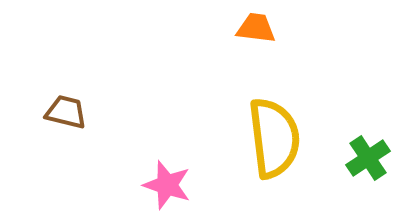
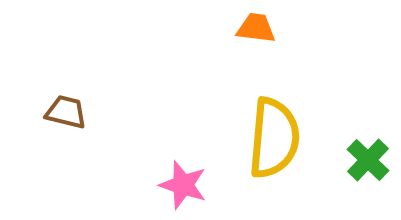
yellow semicircle: rotated 12 degrees clockwise
green cross: moved 2 px down; rotated 12 degrees counterclockwise
pink star: moved 16 px right
